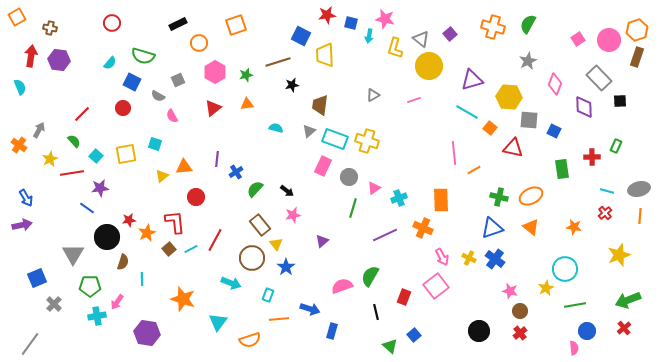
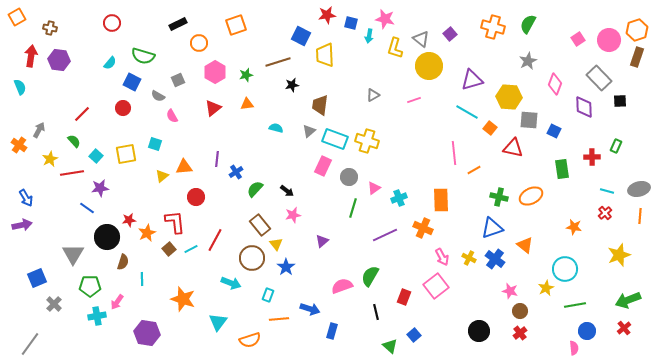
orange triangle at (531, 227): moved 6 px left, 18 px down
